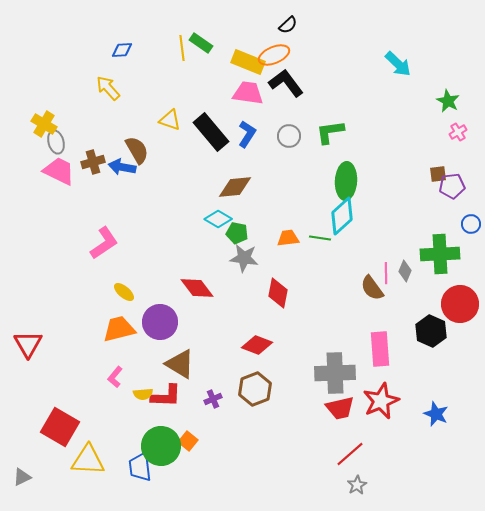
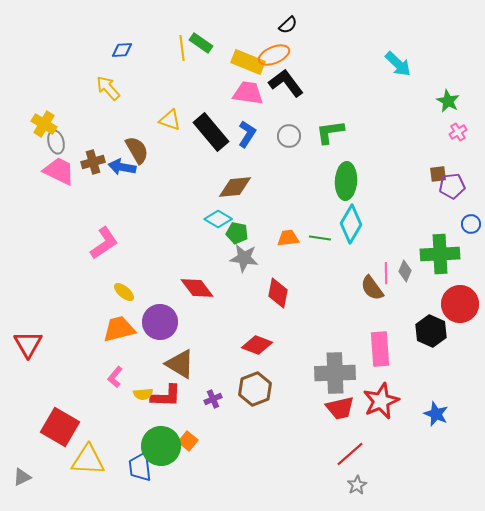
cyan diamond at (342, 216): moved 9 px right, 8 px down; rotated 18 degrees counterclockwise
